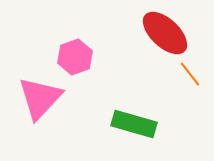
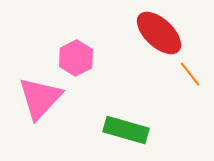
red ellipse: moved 6 px left
pink hexagon: moved 1 px right, 1 px down; rotated 8 degrees counterclockwise
green rectangle: moved 8 px left, 6 px down
